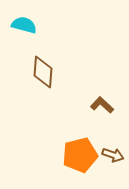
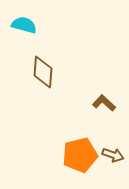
brown L-shape: moved 2 px right, 2 px up
